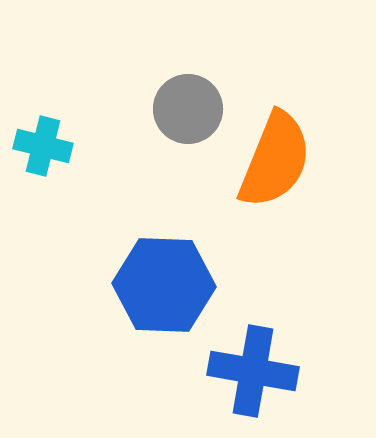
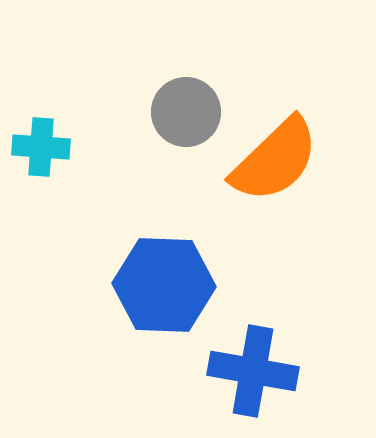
gray circle: moved 2 px left, 3 px down
cyan cross: moved 2 px left, 1 px down; rotated 10 degrees counterclockwise
orange semicircle: rotated 24 degrees clockwise
